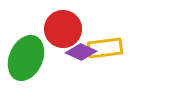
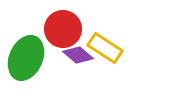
yellow rectangle: rotated 40 degrees clockwise
purple diamond: moved 3 px left, 3 px down; rotated 16 degrees clockwise
